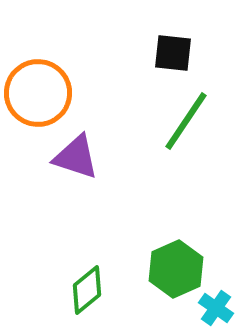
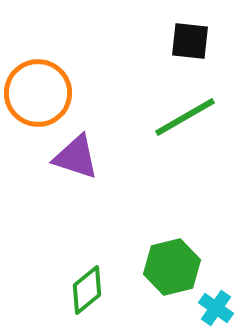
black square: moved 17 px right, 12 px up
green line: moved 1 px left, 4 px up; rotated 26 degrees clockwise
green hexagon: moved 4 px left, 2 px up; rotated 10 degrees clockwise
